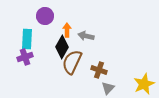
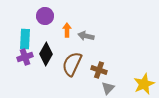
cyan rectangle: moved 2 px left
black diamond: moved 16 px left, 7 px down
brown semicircle: moved 2 px down
